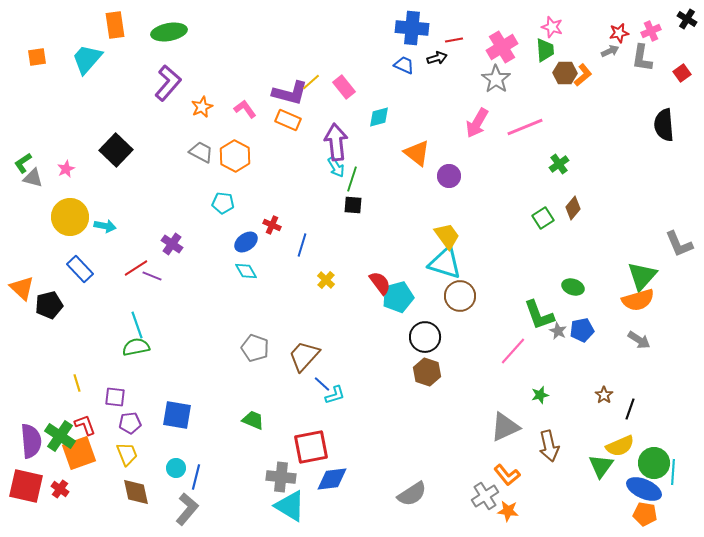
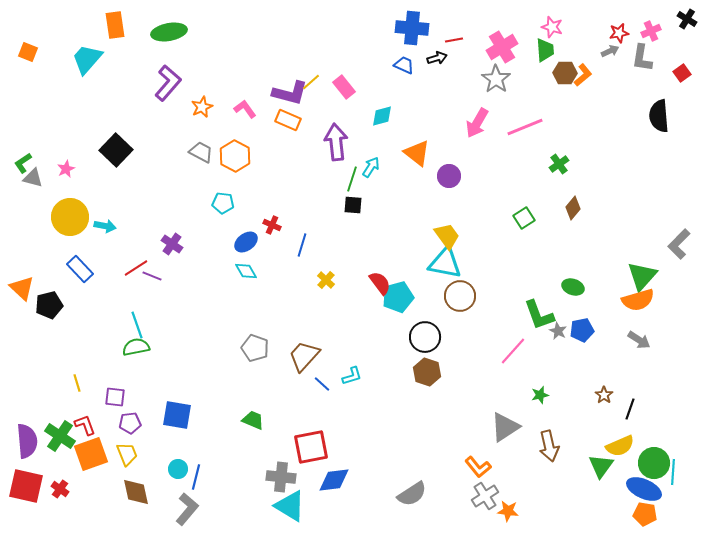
orange square at (37, 57): moved 9 px left, 5 px up; rotated 30 degrees clockwise
cyan diamond at (379, 117): moved 3 px right, 1 px up
black semicircle at (664, 125): moved 5 px left, 9 px up
cyan arrow at (336, 167): moved 35 px right; rotated 115 degrees counterclockwise
green square at (543, 218): moved 19 px left
gray L-shape at (679, 244): rotated 68 degrees clockwise
cyan triangle at (445, 263): rotated 6 degrees counterclockwise
cyan L-shape at (335, 395): moved 17 px right, 19 px up
gray triangle at (505, 427): rotated 8 degrees counterclockwise
purple semicircle at (31, 441): moved 4 px left
orange square at (79, 453): moved 12 px right, 1 px down
cyan circle at (176, 468): moved 2 px right, 1 px down
orange L-shape at (507, 475): moved 29 px left, 8 px up
blue diamond at (332, 479): moved 2 px right, 1 px down
